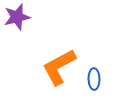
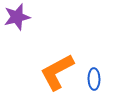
orange L-shape: moved 2 px left, 5 px down
